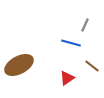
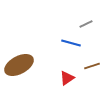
gray line: moved 1 px right, 1 px up; rotated 40 degrees clockwise
brown line: rotated 56 degrees counterclockwise
